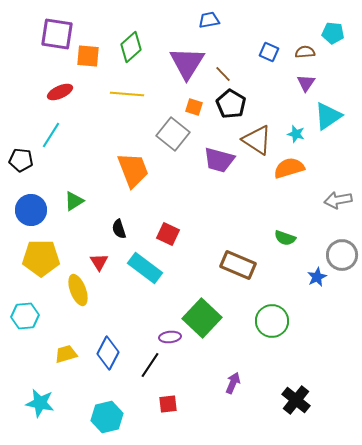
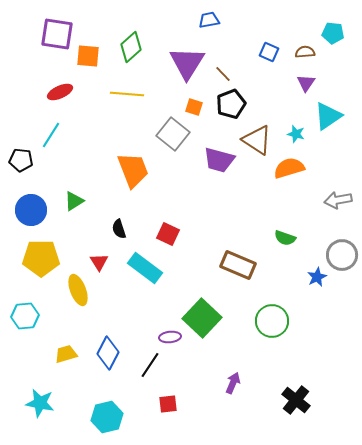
black pentagon at (231, 104): rotated 20 degrees clockwise
